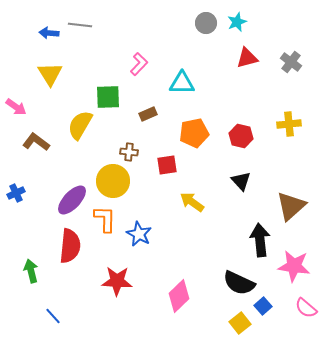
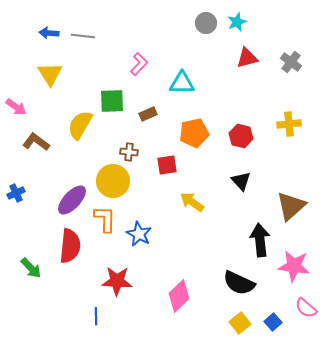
gray line: moved 3 px right, 11 px down
green square: moved 4 px right, 4 px down
green arrow: moved 3 px up; rotated 150 degrees clockwise
blue square: moved 10 px right, 16 px down
blue line: moved 43 px right; rotated 42 degrees clockwise
